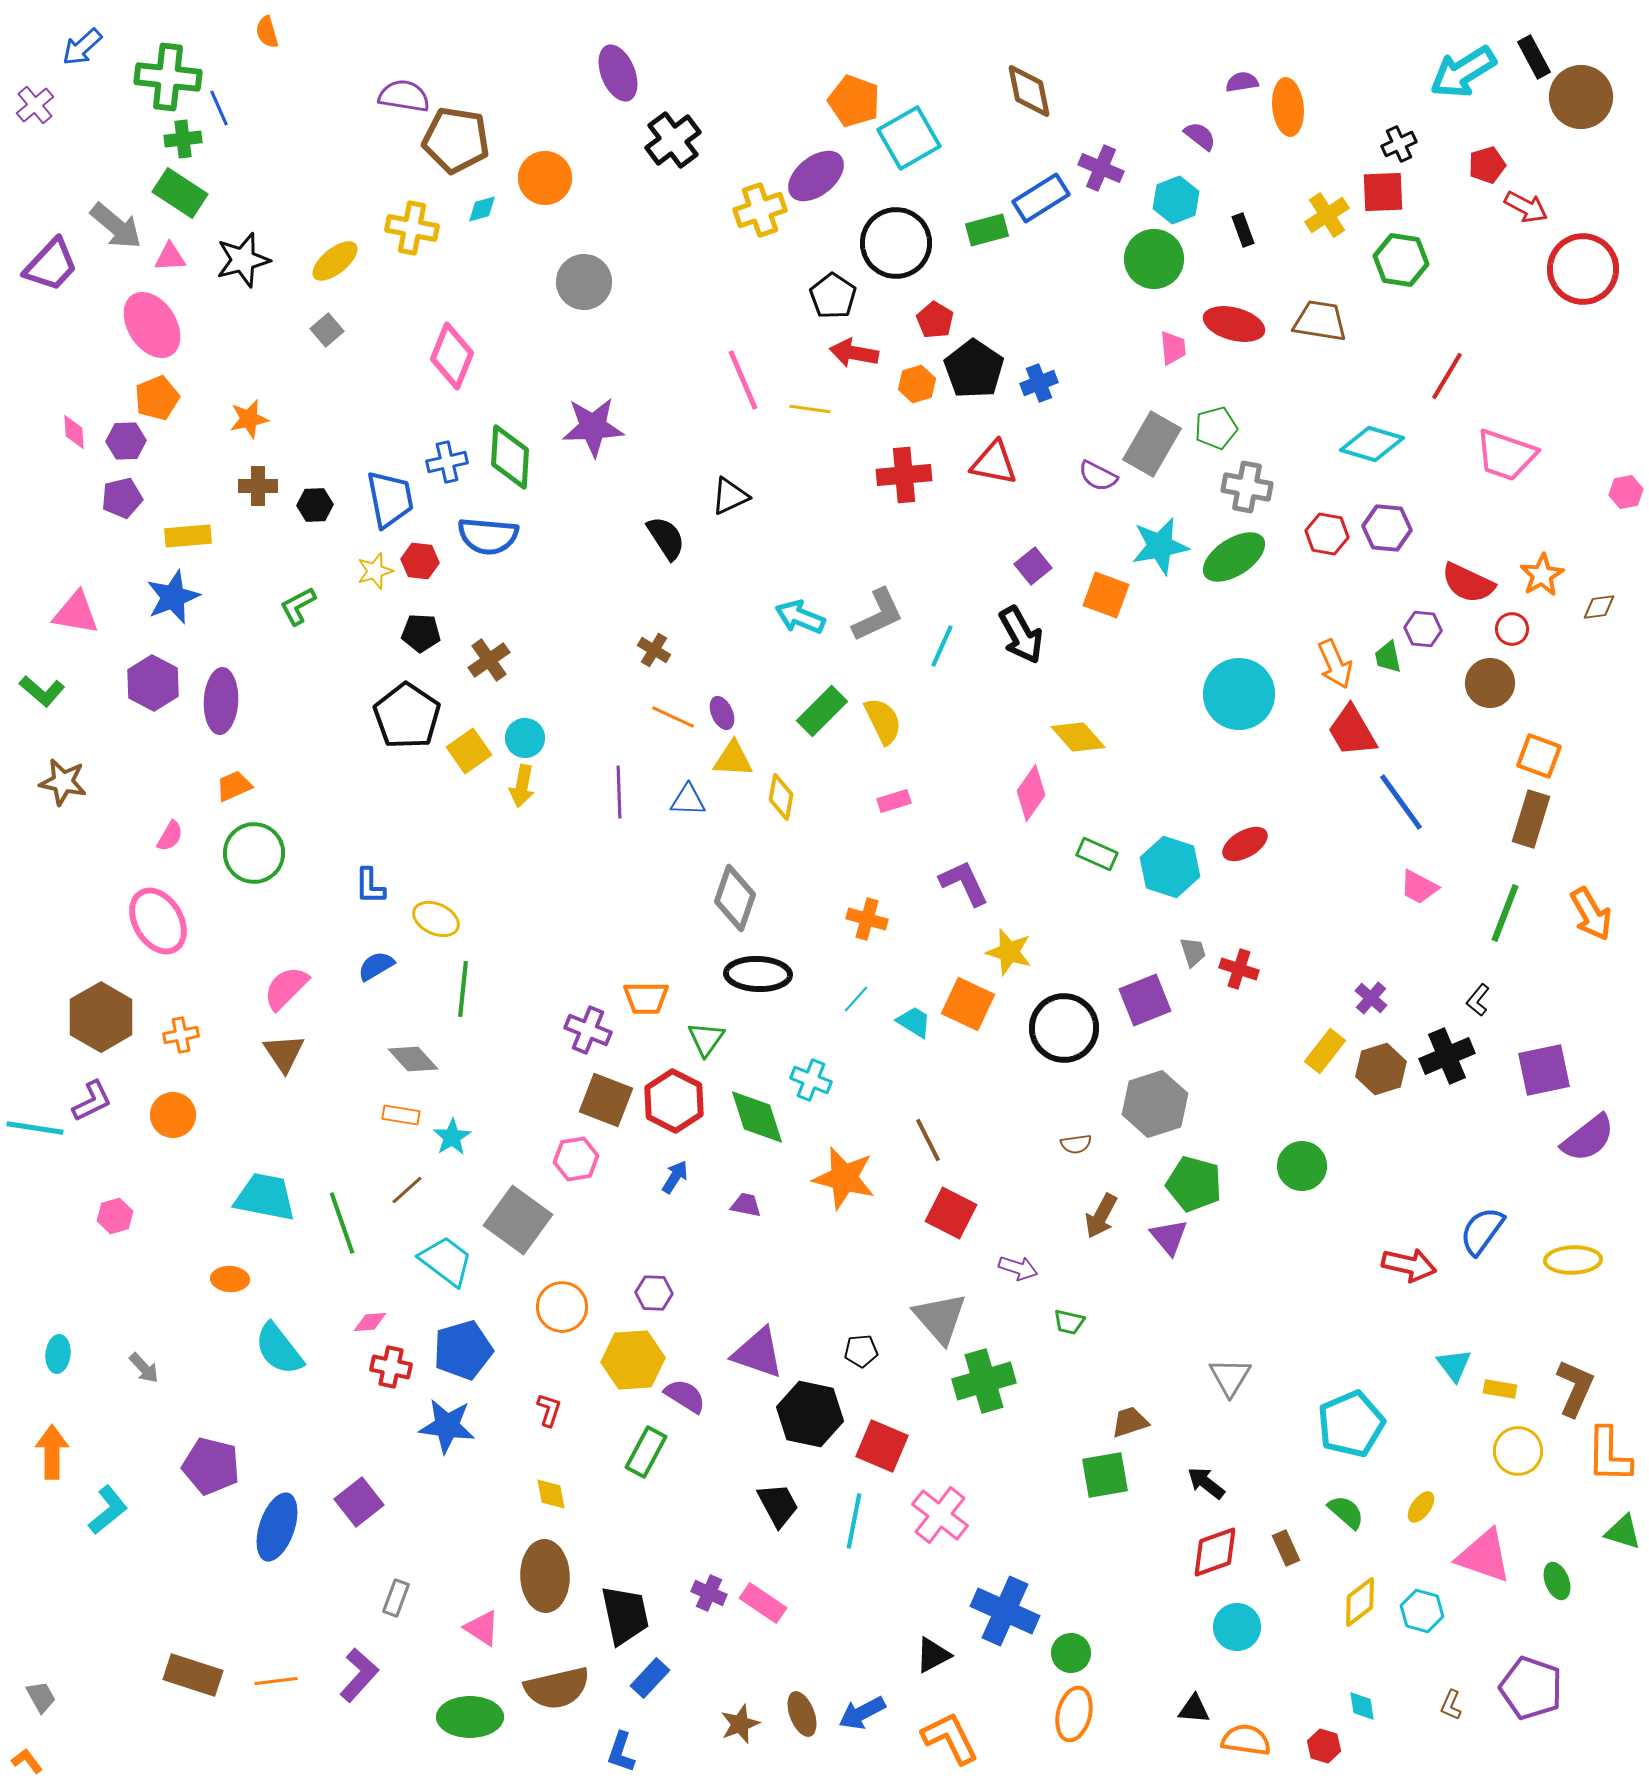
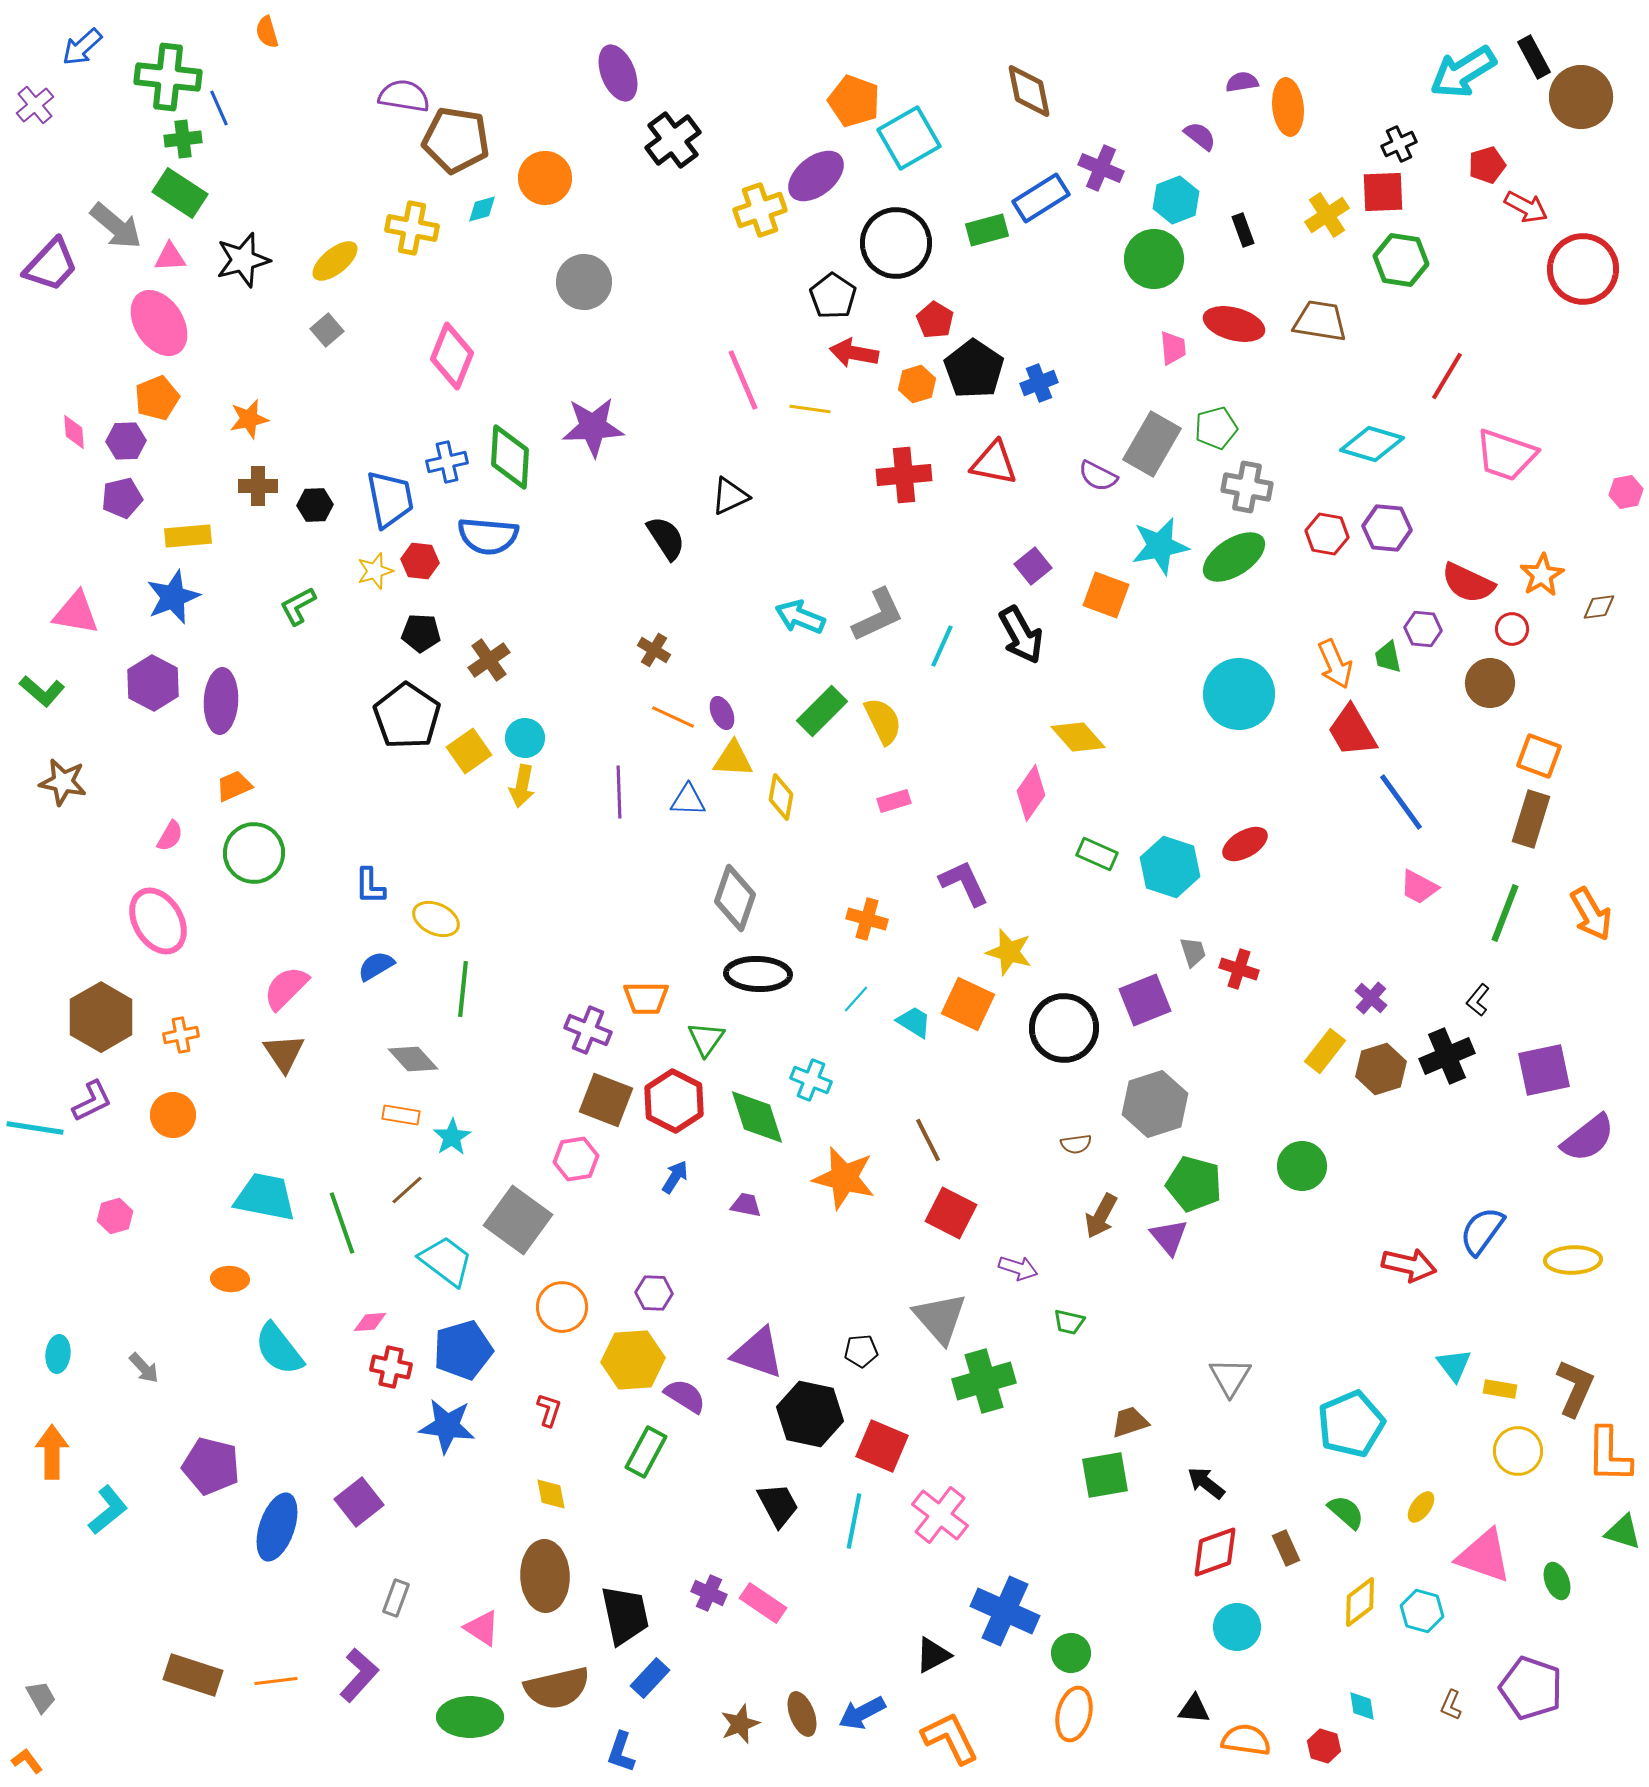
pink ellipse at (152, 325): moved 7 px right, 2 px up
